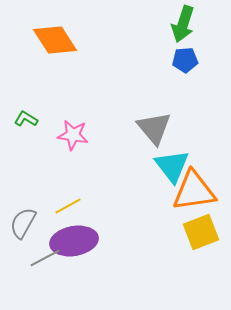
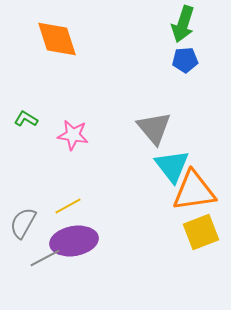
orange diamond: moved 2 px right, 1 px up; rotated 15 degrees clockwise
